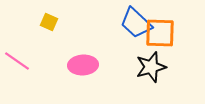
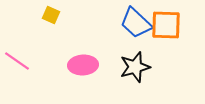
yellow square: moved 2 px right, 7 px up
orange square: moved 6 px right, 8 px up
black star: moved 16 px left
